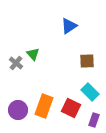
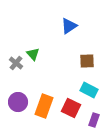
cyan rectangle: moved 1 px left, 2 px up; rotated 18 degrees counterclockwise
purple circle: moved 8 px up
